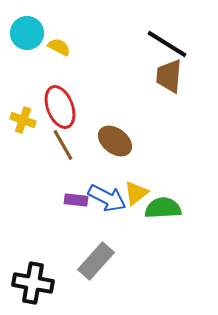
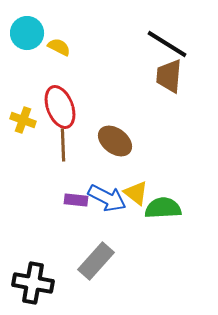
brown line: rotated 28 degrees clockwise
yellow triangle: rotated 44 degrees counterclockwise
